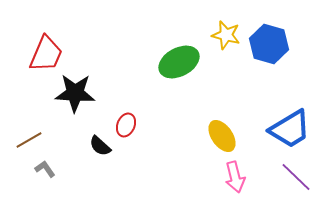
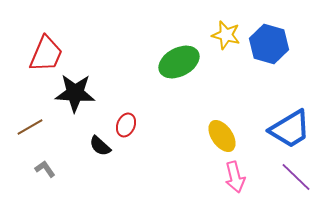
brown line: moved 1 px right, 13 px up
